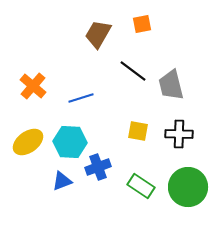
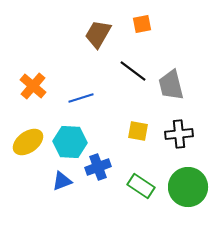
black cross: rotated 8 degrees counterclockwise
